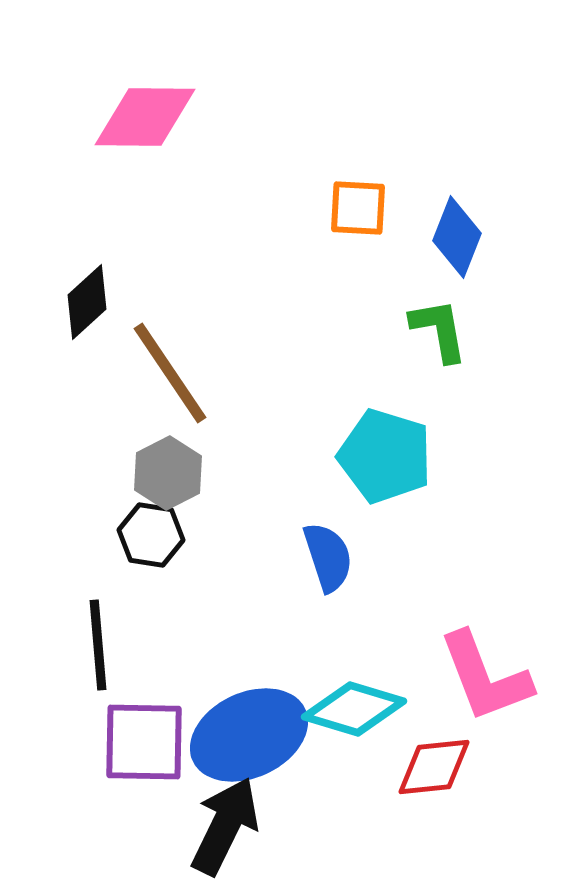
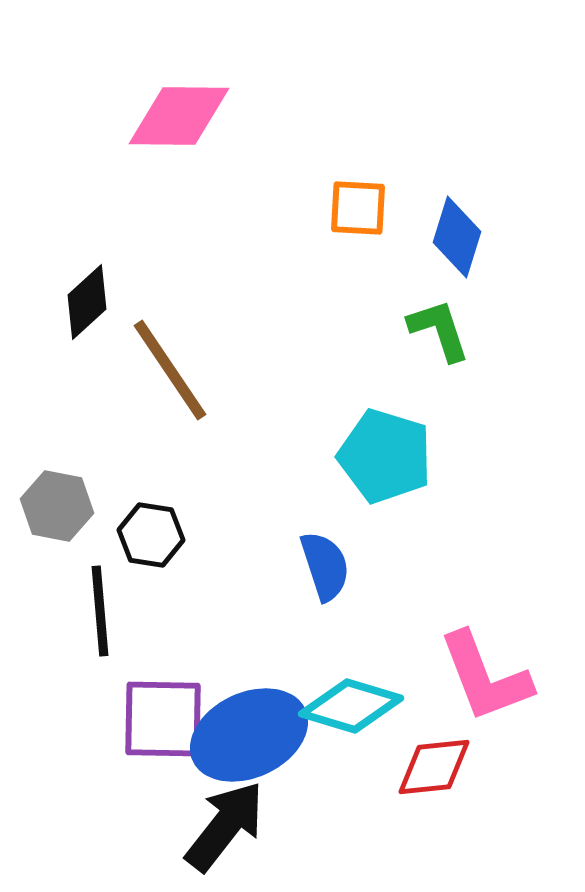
pink diamond: moved 34 px right, 1 px up
blue diamond: rotated 4 degrees counterclockwise
green L-shape: rotated 8 degrees counterclockwise
brown line: moved 3 px up
gray hexagon: moved 111 px left, 33 px down; rotated 22 degrees counterclockwise
blue semicircle: moved 3 px left, 9 px down
black line: moved 2 px right, 34 px up
cyan diamond: moved 3 px left, 3 px up
purple square: moved 19 px right, 23 px up
black arrow: rotated 12 degrees clockwise
